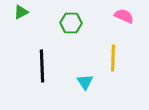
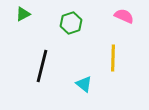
green triangle: moved 2 px right, 2 px down
green hexagon: rotated 20 degrees counterclockwise
black line: rotated 16 degrees clockwise
cyan triangle: moved 1 px left, 2 px down; rotated 18 degrees counterclockwise
